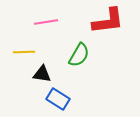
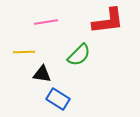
green semicircle: rotated 15 degrees clockwise
